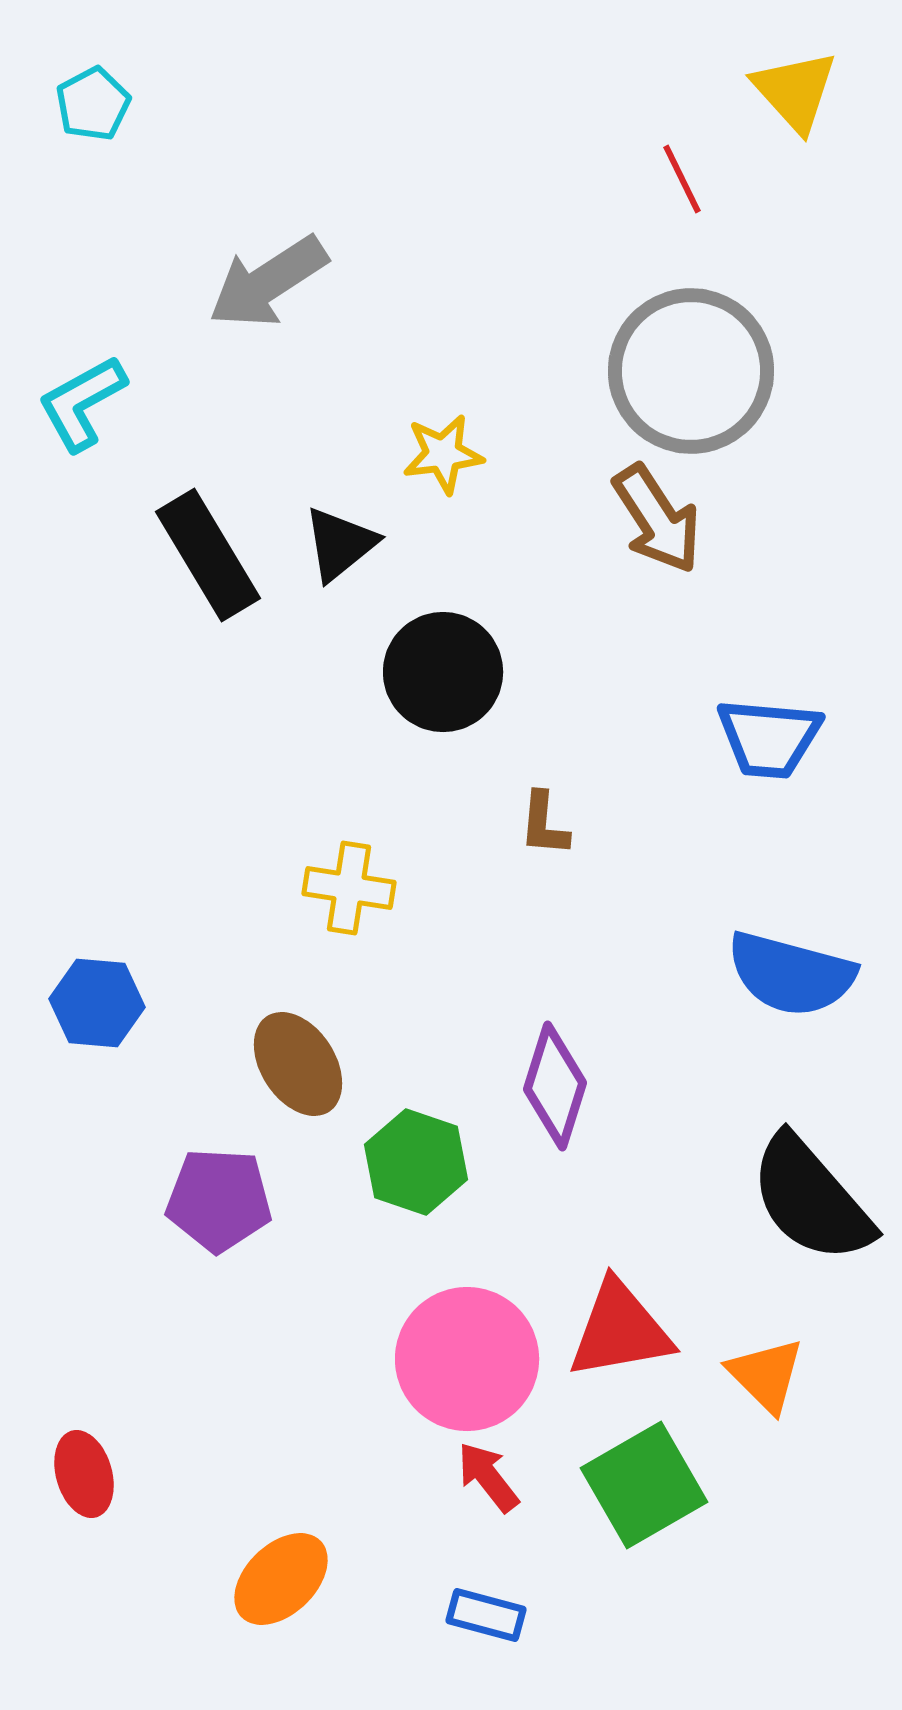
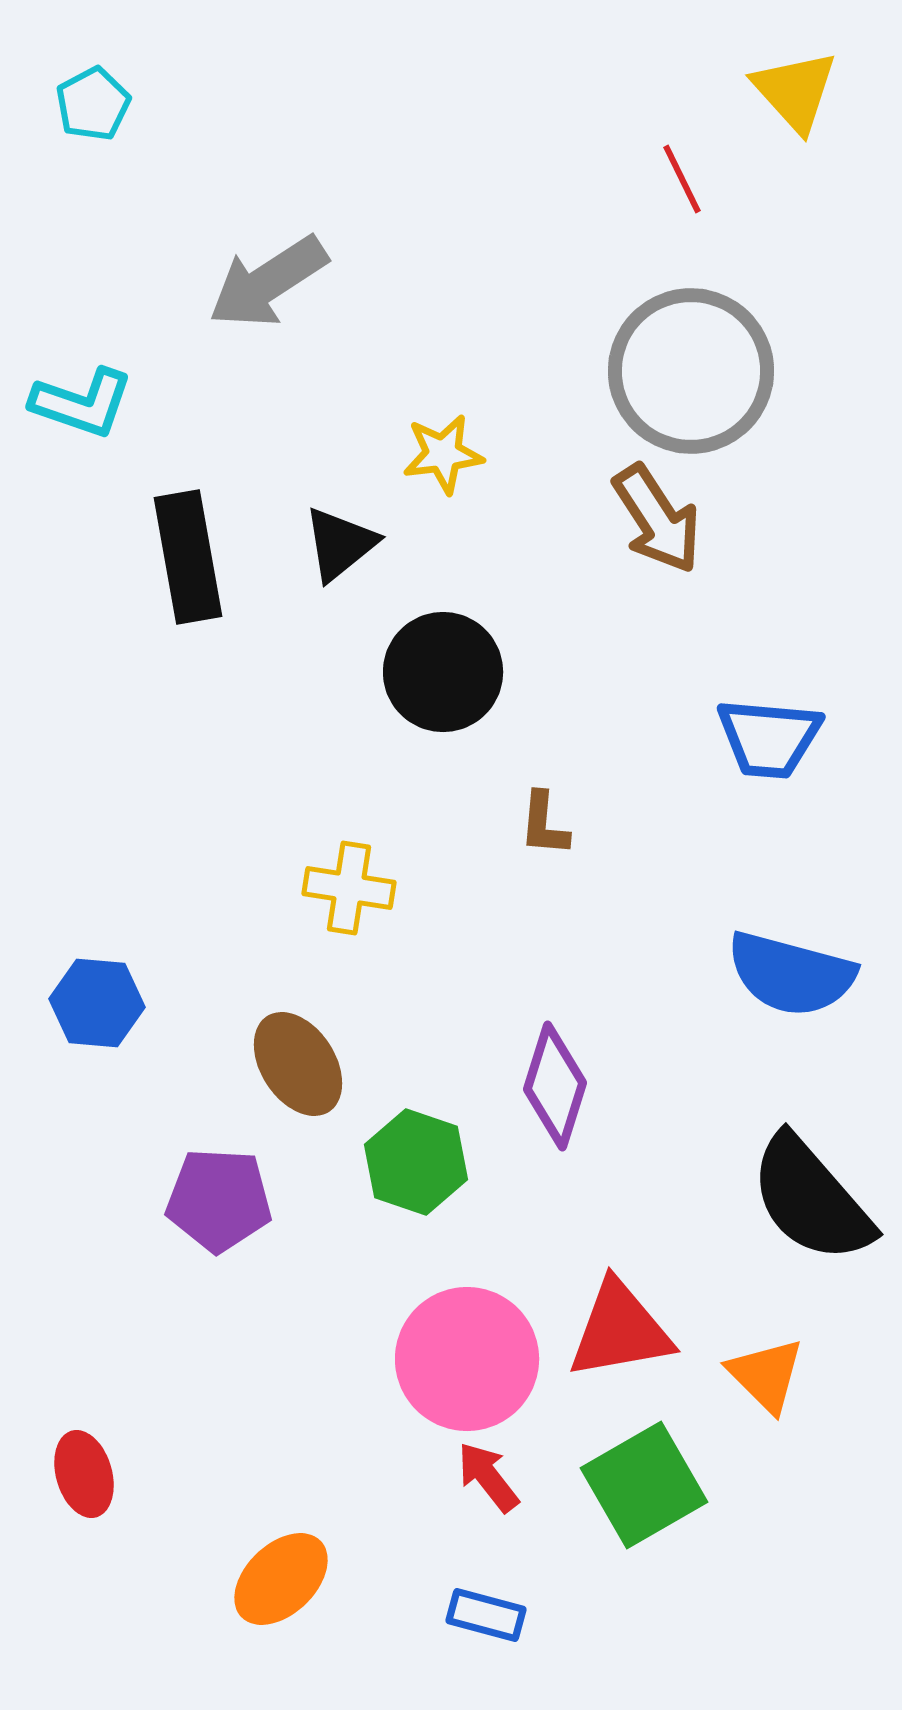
cyan L-shape: rotated 132 degrees counterclockwise
black rectangle: moved 20 px left, 2 px down; rotated 21 degrees clockwise
